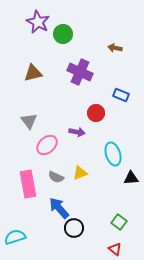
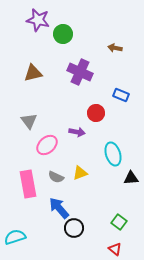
purple star: moved 2 px up; rotated 15 degrees counterclockwise
